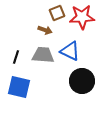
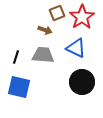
red star: rotated 30 degrees counterclockwise
blue triangle: moved 6 px right, 3 px up
black circle: moved 1 px down
